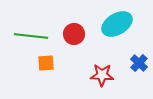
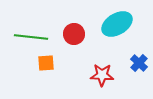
green line: moved 1 px down
